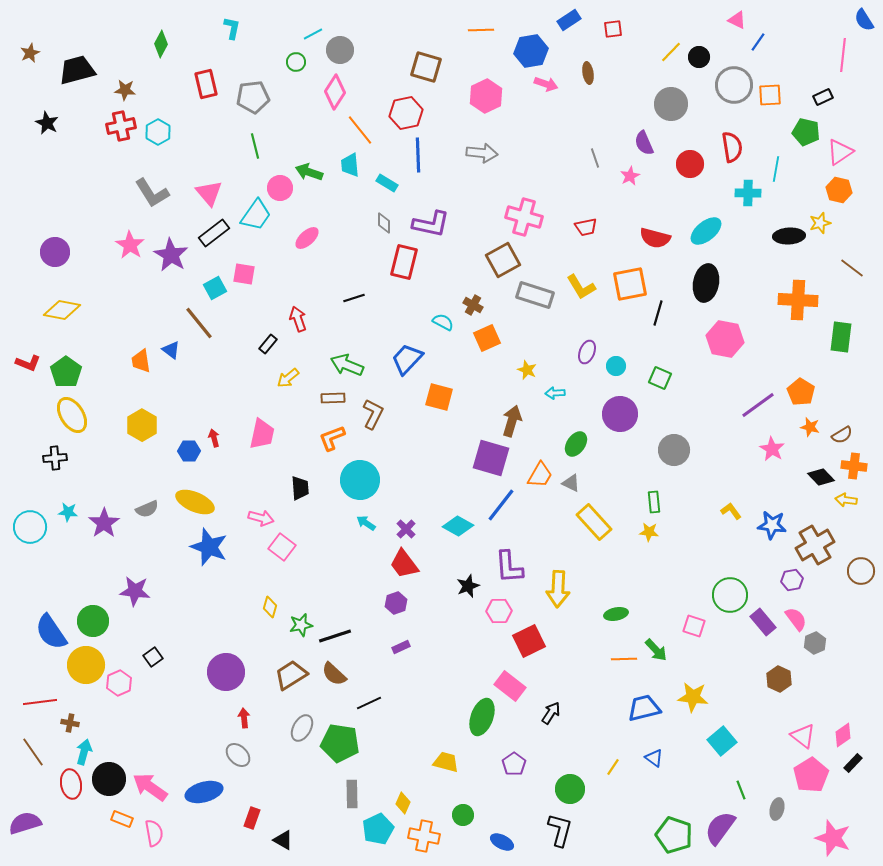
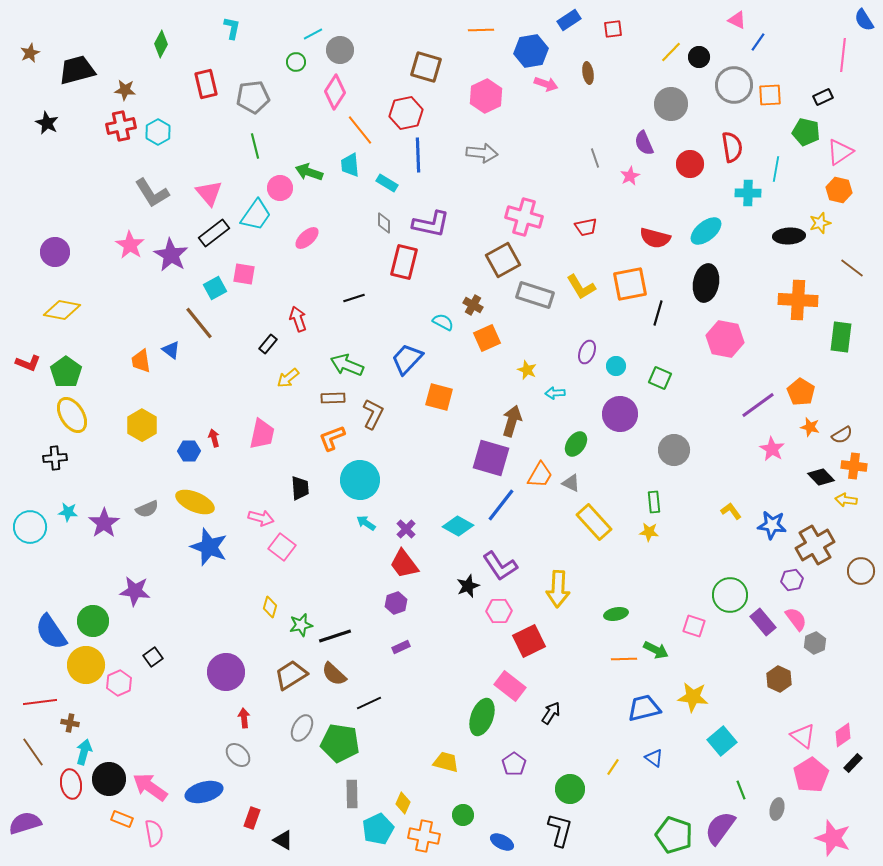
purple L-shape at (509, 567): moved 9 px left, 1 px up; rotated 30 degrees counterclockwise
green arrow at (656, 650): rotated 20 degrees counterclockwise
